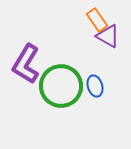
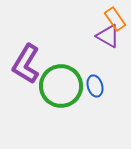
orange rectangle: moved 18 px right, 1 px up
